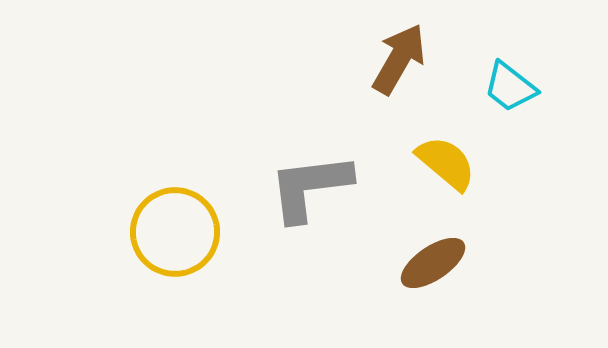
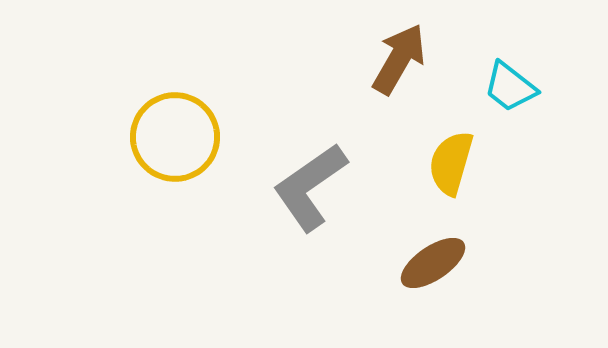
yellow semicircle: moved 5 px right; rotated 114 degrees counterclockwise
gray L-shape: rotated 28 degrees counterclockwise
yellow circle: moved 95 px up
